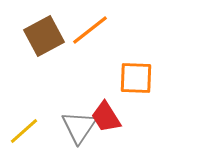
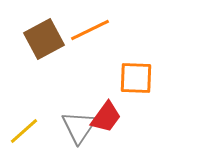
orange line: rotated 12 degrees clockwise
brown square: moved 3 px down
red trapezoid: rotated 112 degrees counterclockwise
